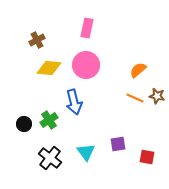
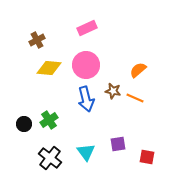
pink rectangle: rotated 54 degrees clockwise
brown star: moved 44 px left, 5 px up
blue arrow: moved 12 px right, 3 px up
